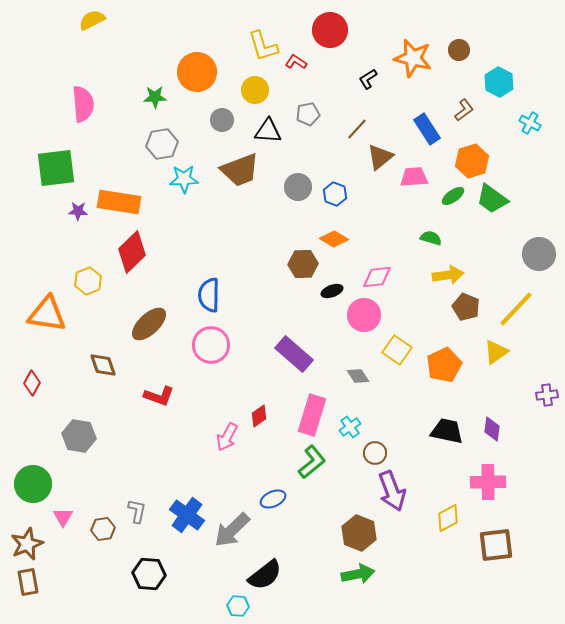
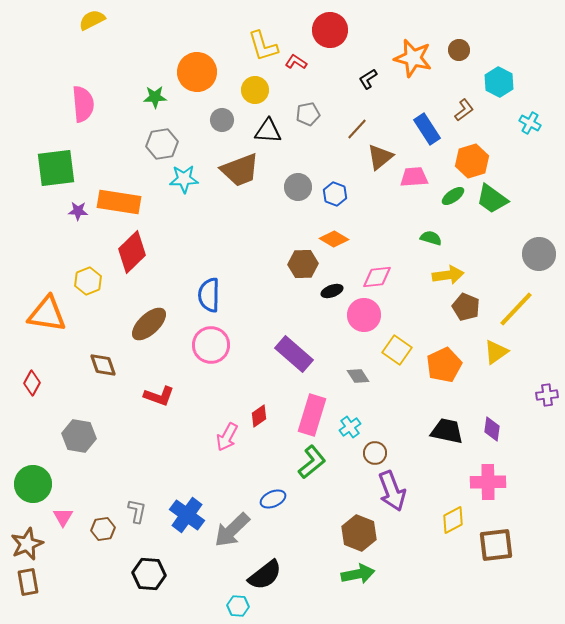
yellow diamond at (448, 518): moved 5 px right, 2 px down
